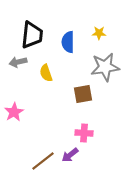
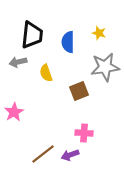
yellow star: rotated 16 degrees clockwise
brown square: moved 4 px left, 3 px up; rotated 12 degrees counterclockwise
purple arrow: rotated 18 degrees clockwise
brown line: moved 7 px up
